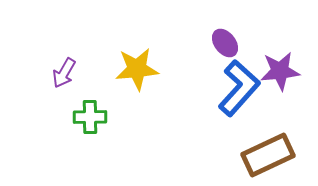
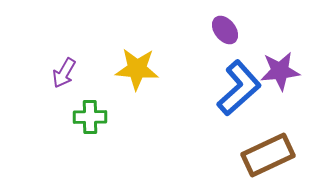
purple ellipse: moved 13 px up
yellow star: rotated 9 degrees clockwise
blue L-shape: rotated 6 degrees clockwise
